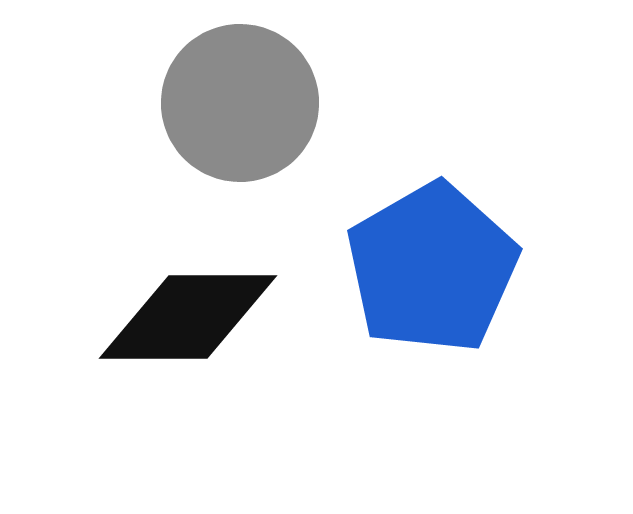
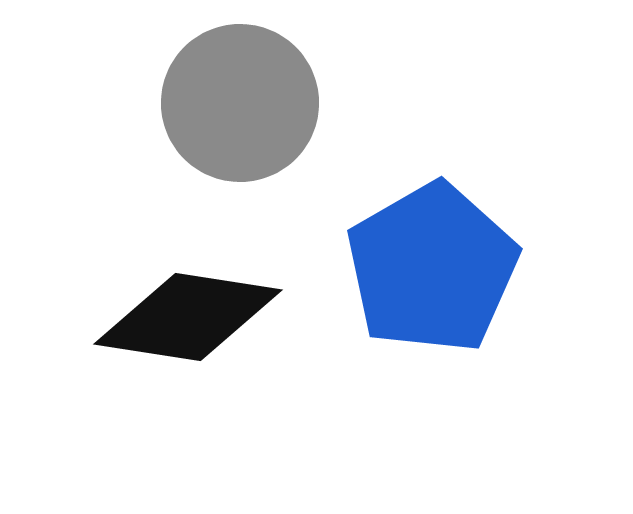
black diamond: rotated 9 degrees clockwise
